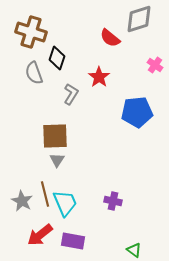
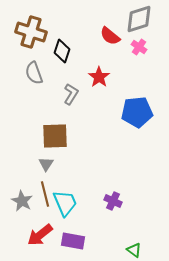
red semicircle: moved 2 px up
black diamond: moved 5 px right, 7 px up
pink cross: moved 16 px left, 18 px up
gray triangle: moved 11 px left, 4 px down
purple cross: rotated 12 degrees clockwise
